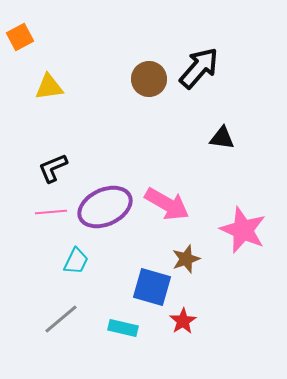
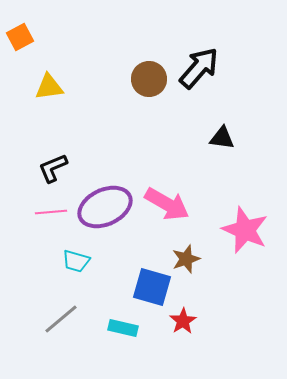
pink star: moved 2 px right
cyan trapezoid: rotated 80 degrees clockwise
